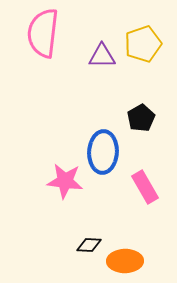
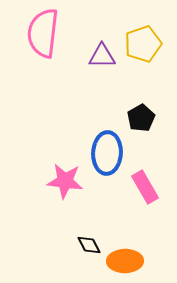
blue ellipse: moved 4 px right, 1 px down
black diamond: rotated 60 degrees clockwise
